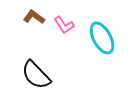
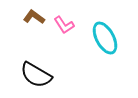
cyan ellipse: moved 3 px right
black semicircle: rotated 16 degrees counterclockwise
